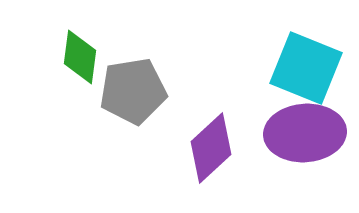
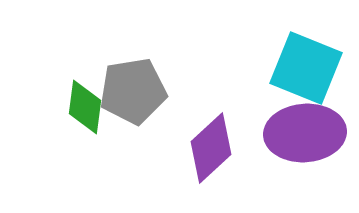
green diamond: moved 5 px right, 50 px down
